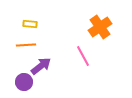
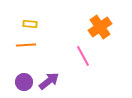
purple arrow: moved 8 px right, 15 px down
